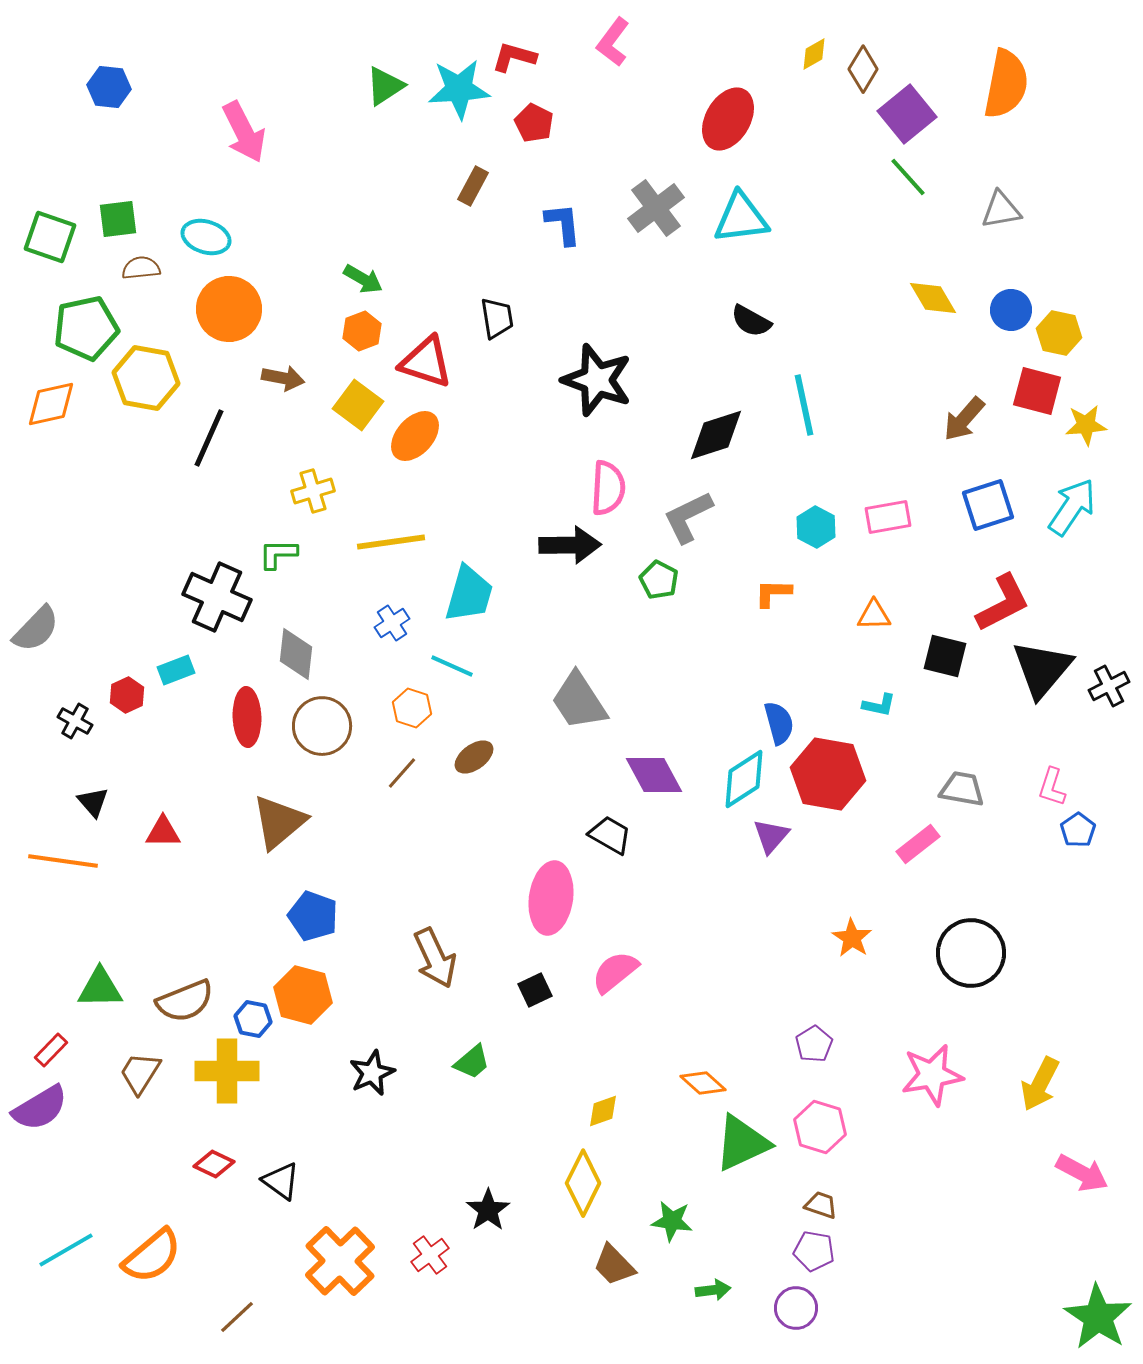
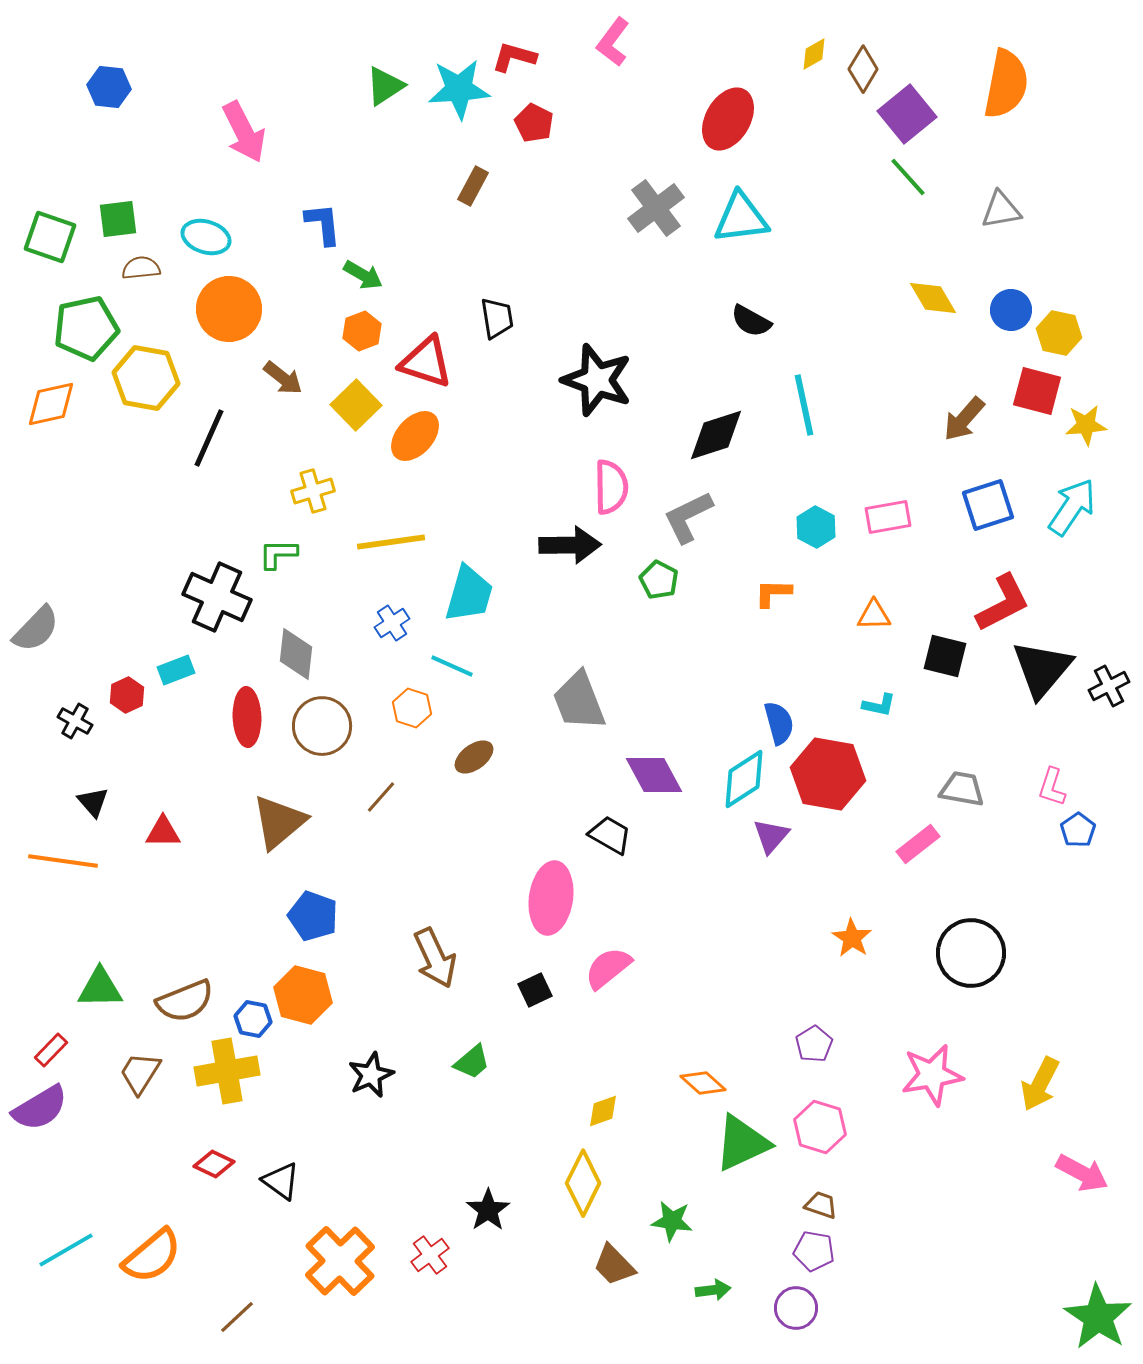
blue L-shape at (563, 224): moved 240 px left
green arrow at (363, 279): moved 4 px up
brown arrow at (283, 378): rotated 27 degrees clockwise
yellow square at (358, 405): moved 2 px left; rotated 9 degrees clockwise
pink semicircle at (608, 488): moved 3 px right, 1 px up; rotated 4 degrees counterclockwise
gray trapezoid at (579, 701): rotated 12 degrees clockwise
brown line at (402, 773): moved 21 px left, 24 px down
pink semicircle at (615, 972): moved 7 px left, 4 px up
yellow cross at (227, 1071): rotated 10 degrees counterclockwise
black star at (372, 1073): moved 1 px left, 2 px down
